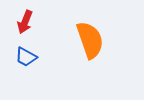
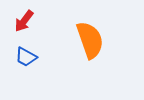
red arrow: moved 1 px left, 1 px up; rotated 15 degrees clockwise
